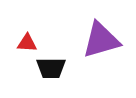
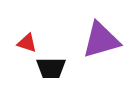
red triangle: rotated 15 degrees clockwise
